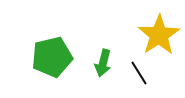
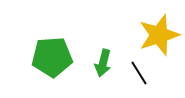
yellow star: rotated 15 degrees clockwise
green pentagon: rotated 9 degrees clockwise
